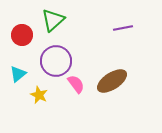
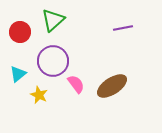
red circle: moved 2 px left, 3 px up
purple circle: moved 3 px left
brown ellipse: moved 5 px down
